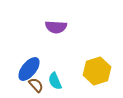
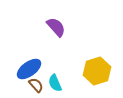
purple semicircle: rotated 135 degrees counterclockwise
blue ellipse: rotated 15 degrees clockwise
cyan semicircle: moved 2 px down
